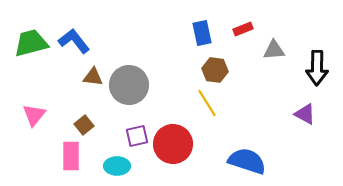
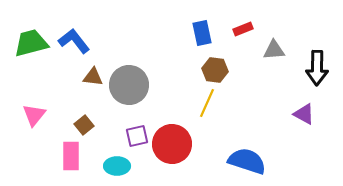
yellow line: rotated 56 degrees clockwise
purple triangle: moved 1 px left
red circle: moved 1 px left
